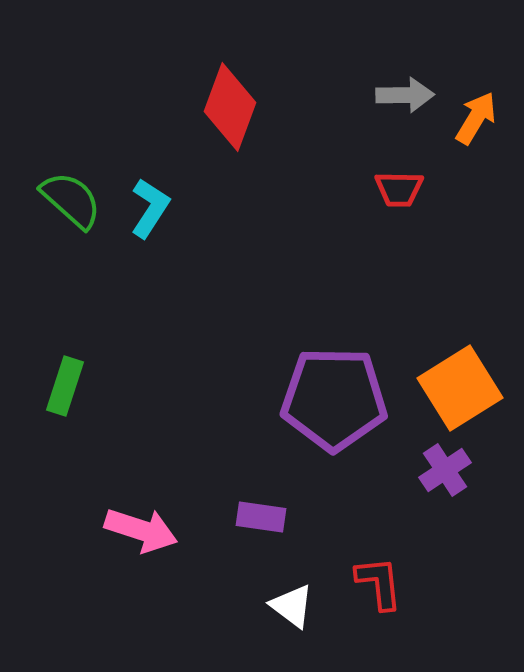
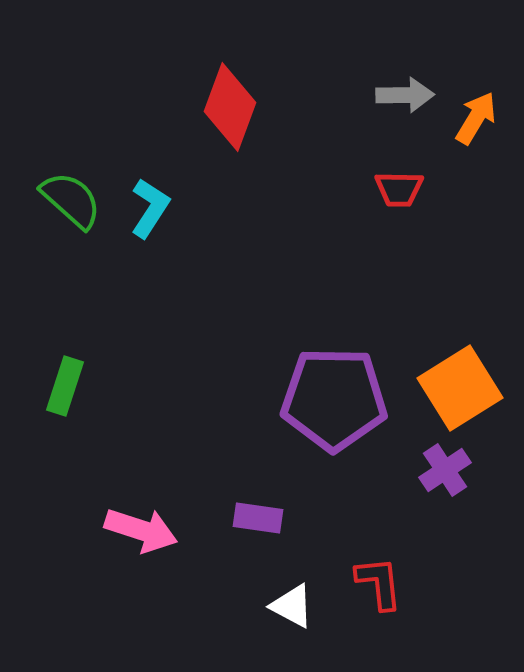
purple rectangle: moved 3 px left, 1 px down
white triangle: rotated 9 degrees counterclockwise
